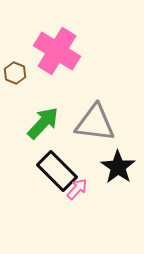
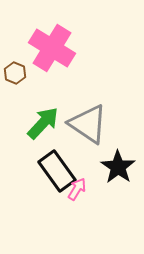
pink cross: moved 5 px left, 3 px up
gray triangle: moved 7 px left, 1 px down; rotated 27 degrees clockwise
black rectangle: rotated 9 degrees clockwise
pink arrow: rotated 10 degrees counterclockwise
